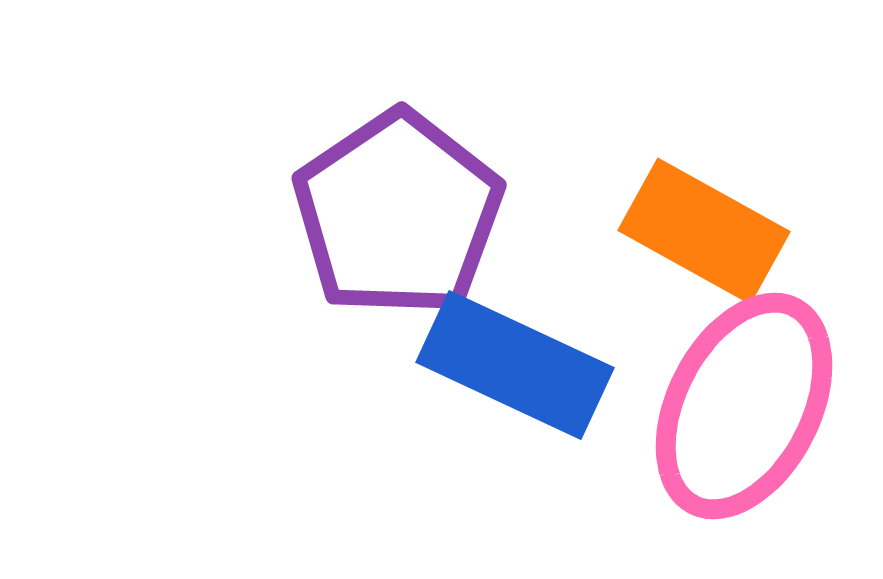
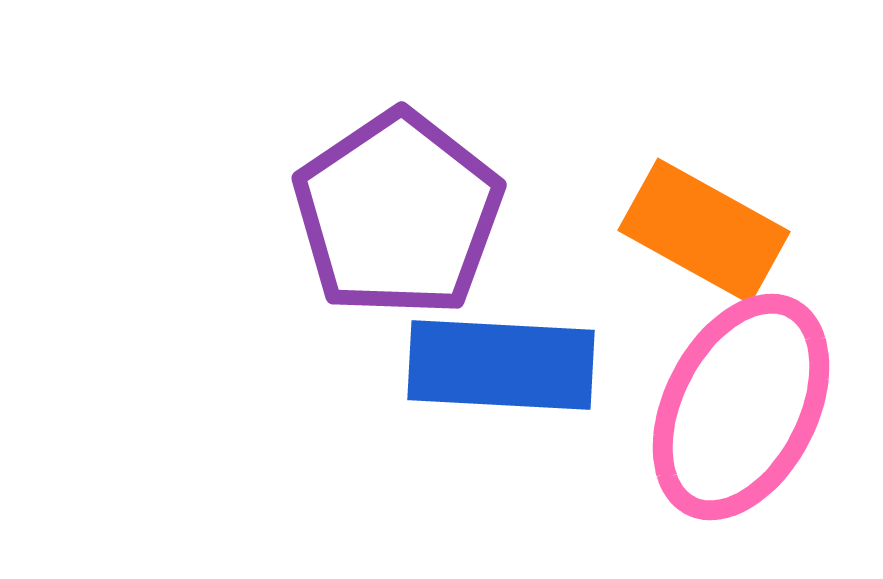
blue rectangle: moved 14 px left; rotated 22 degrees counterclockwise
pink ellipse: moved 3 px left, 1 px down
